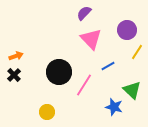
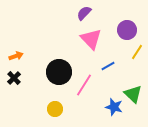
black cross: moved 3 px down
green triangle: moved 1 px right, 4 px down
yellow circle: moved 8 px right, 3 px up
